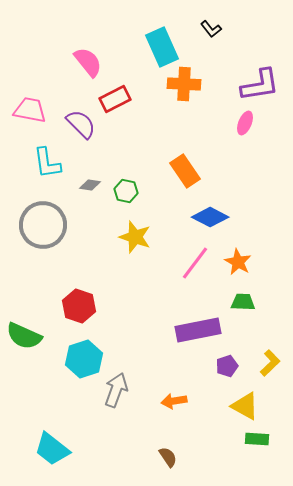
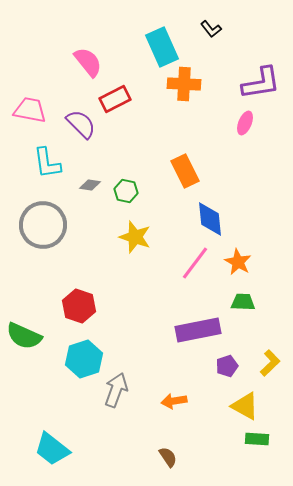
purple L-shape: moved 1 px right, 2 px up
orange rectangle: rotated 8 degrees clockwise
blue diamond: moved 2 px down; rotated 57 degrees clockwise
